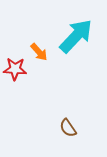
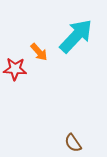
brown semicircle: moved 5 px right, 15 px down
